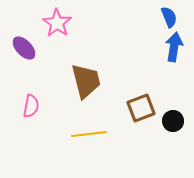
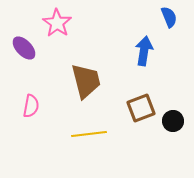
blue arrow: moved 30 px left, 4 px down
